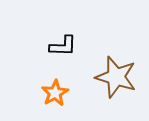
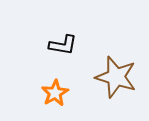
black L-shape: moved 1 px up; rotated 8 degrees clockwise
